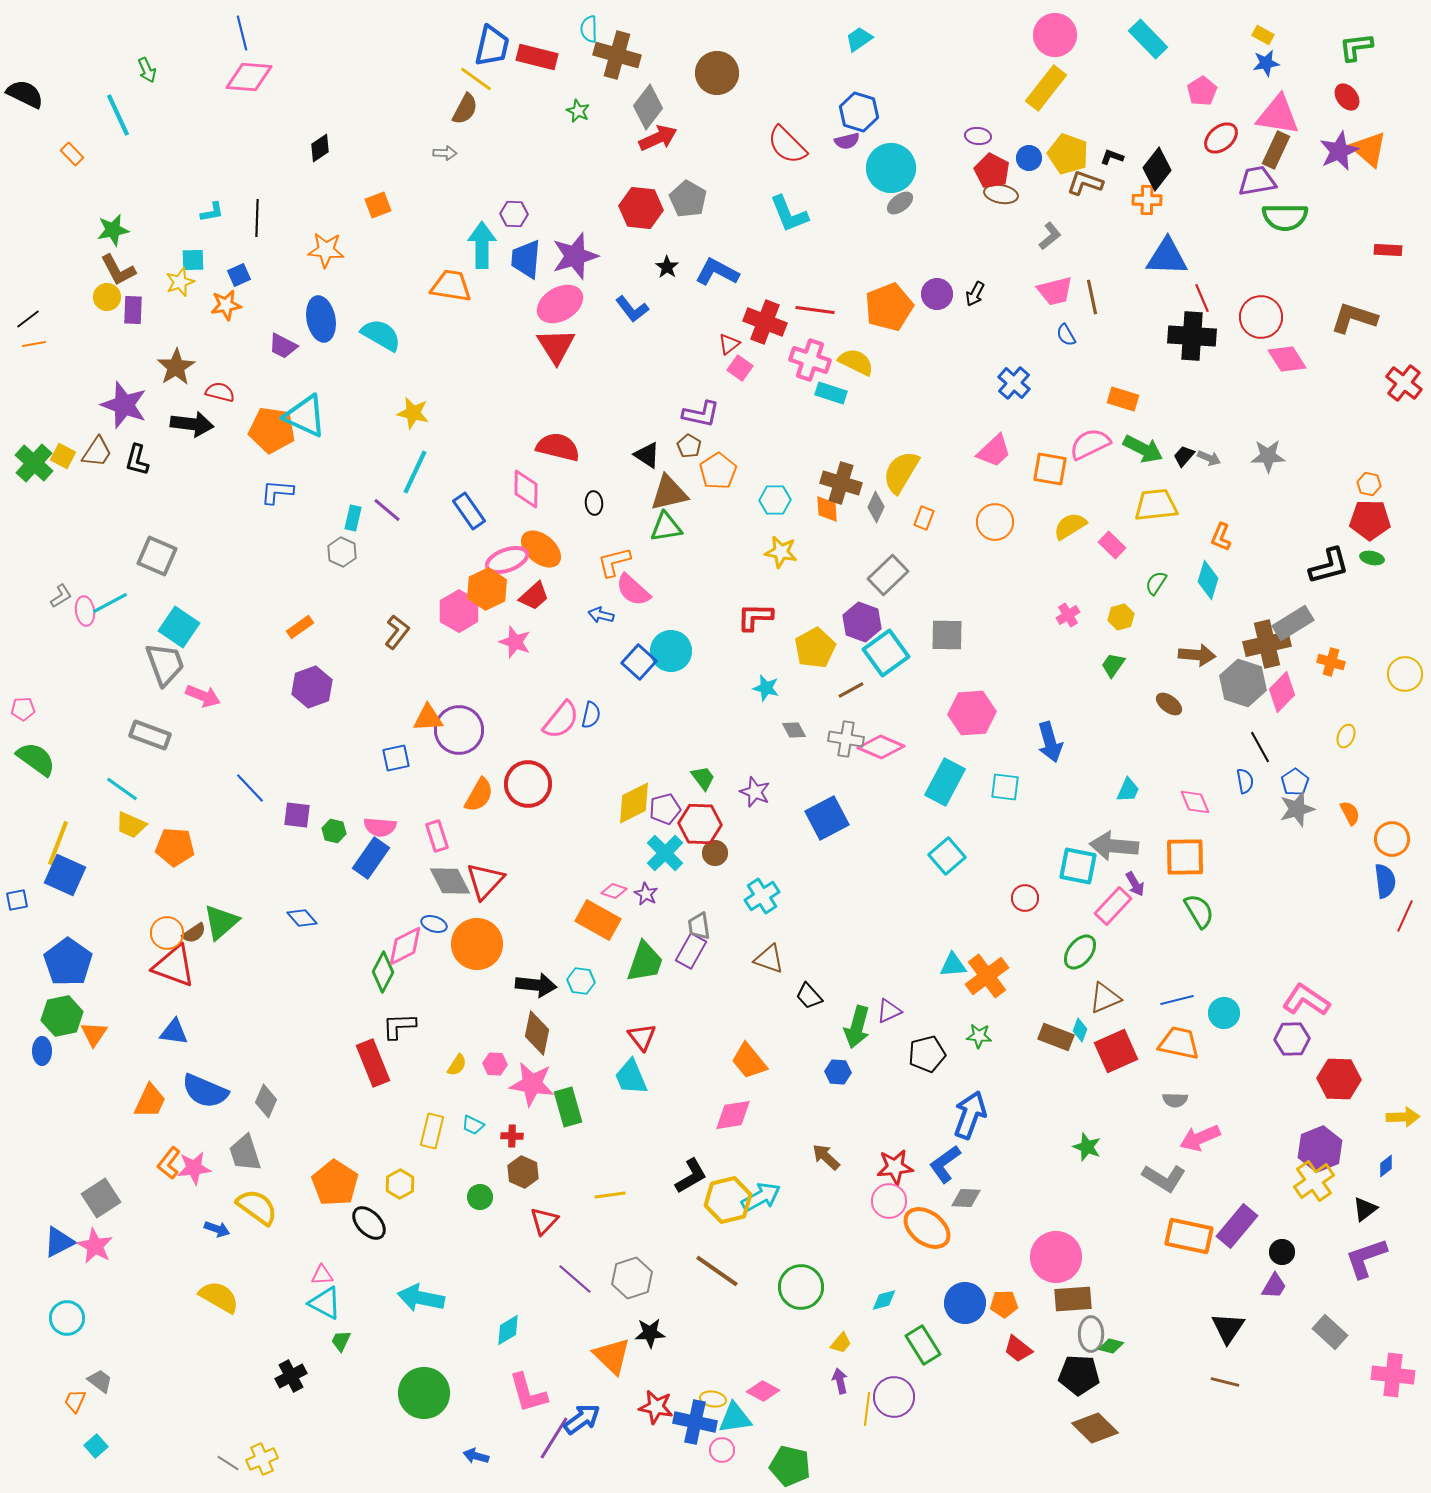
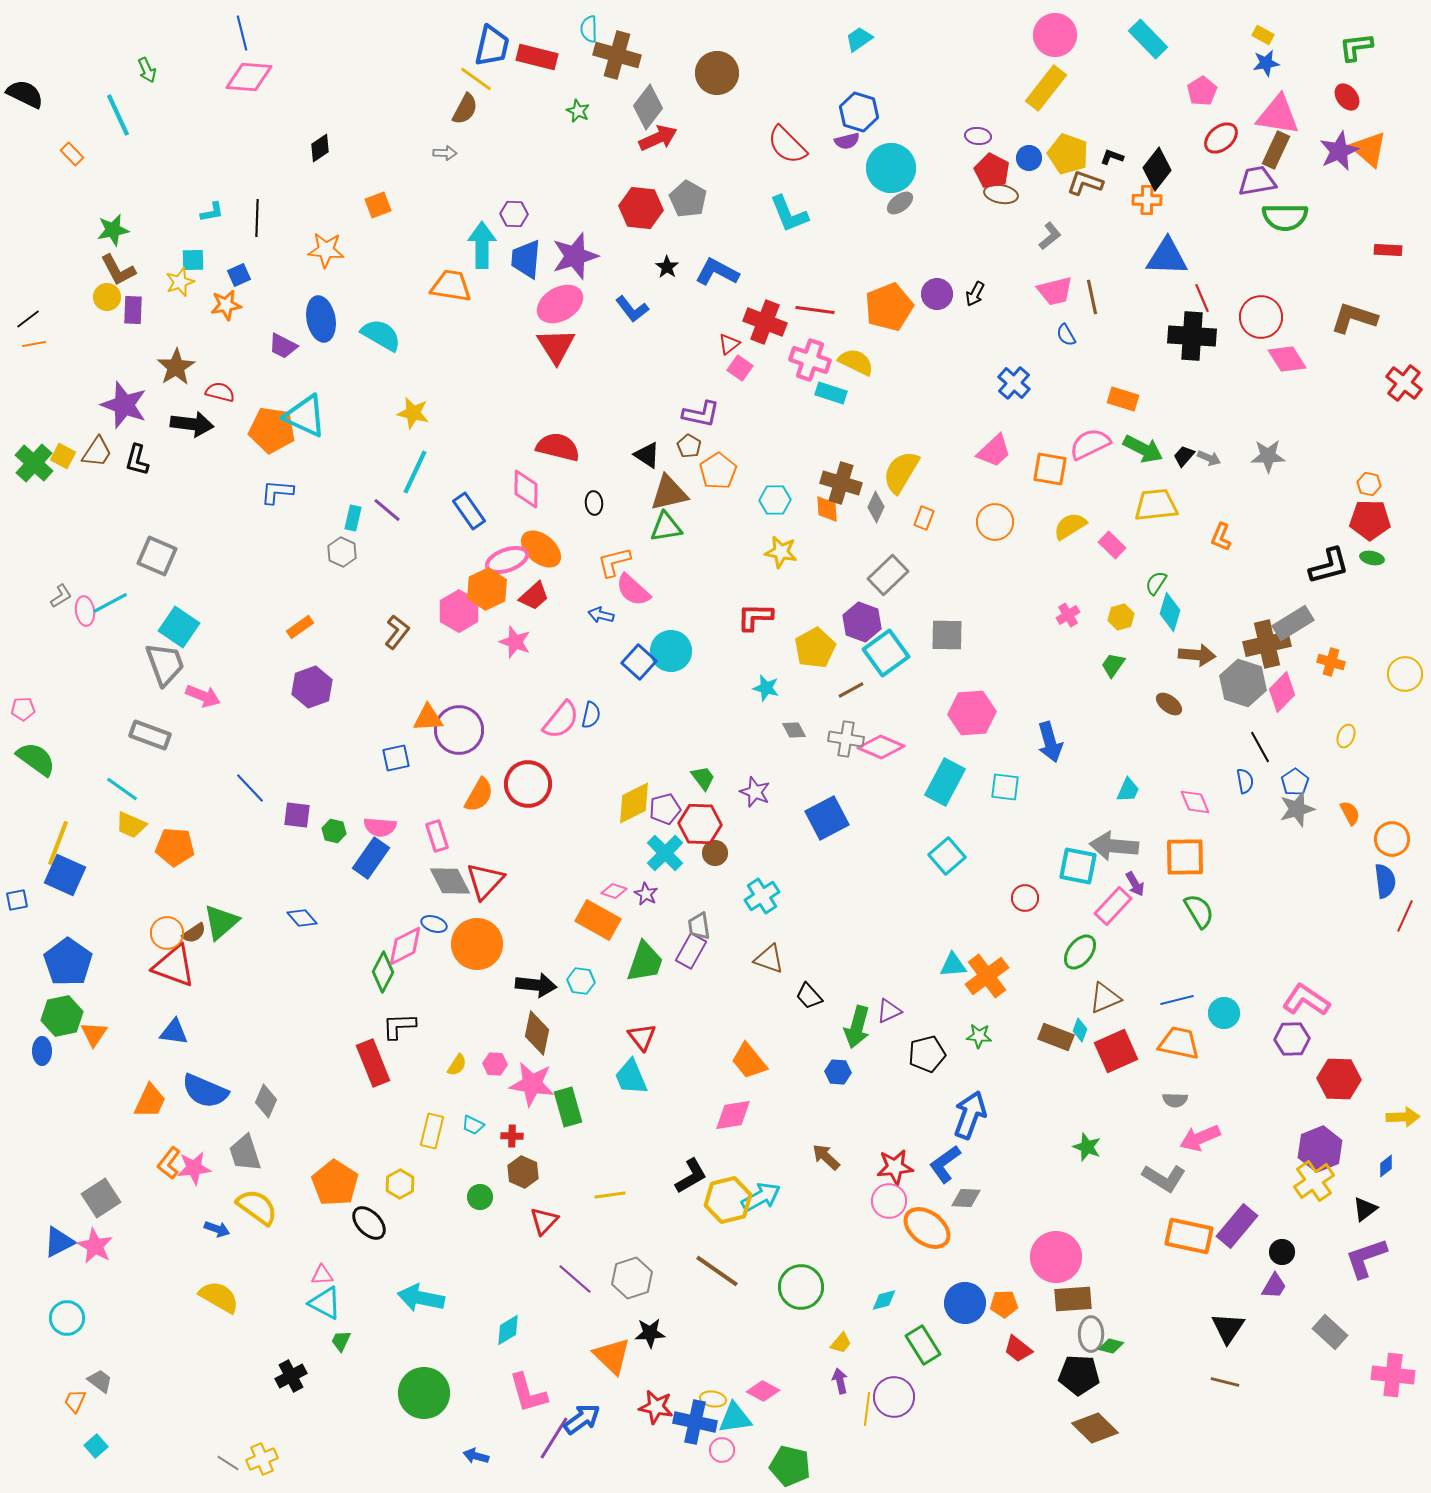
cyan diamond at (1208, 580): moved 38 px left, 32 px down
